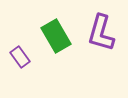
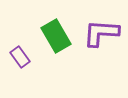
purple L-shape: rotated 78 degrees clockwise
